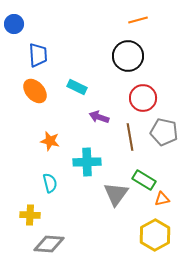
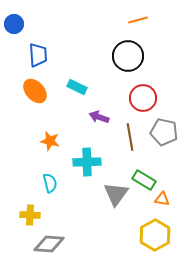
orange triangle: rotated 21 degrees clockwise
